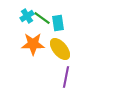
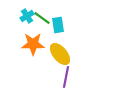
cyan rectangle: moved 2 px down
yellow ellipse: moved 5 px down
